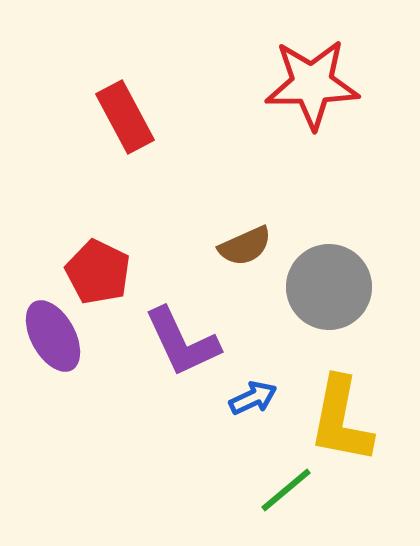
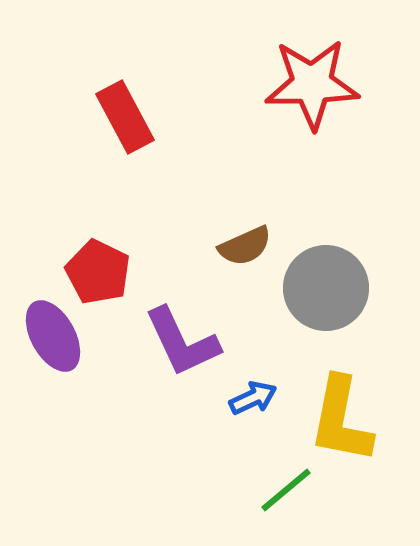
gray circle: moved 3 px left, 1 px down
